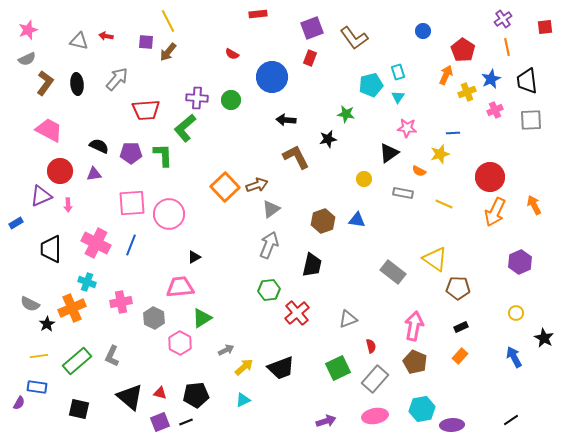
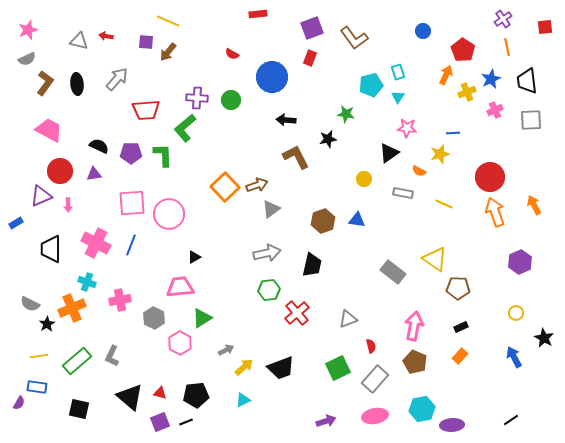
yellow line at (168, 21): rotated 40 degrees counterclockwise
orange arrow at (495, 212): rotated 136 degrees clockwise
gray arrow at (269, 245): moved 2 px left, 8 px down; rotated 56 degrees clockwise
pink cross at (121, 302): moved 1 px left, 2 px up
